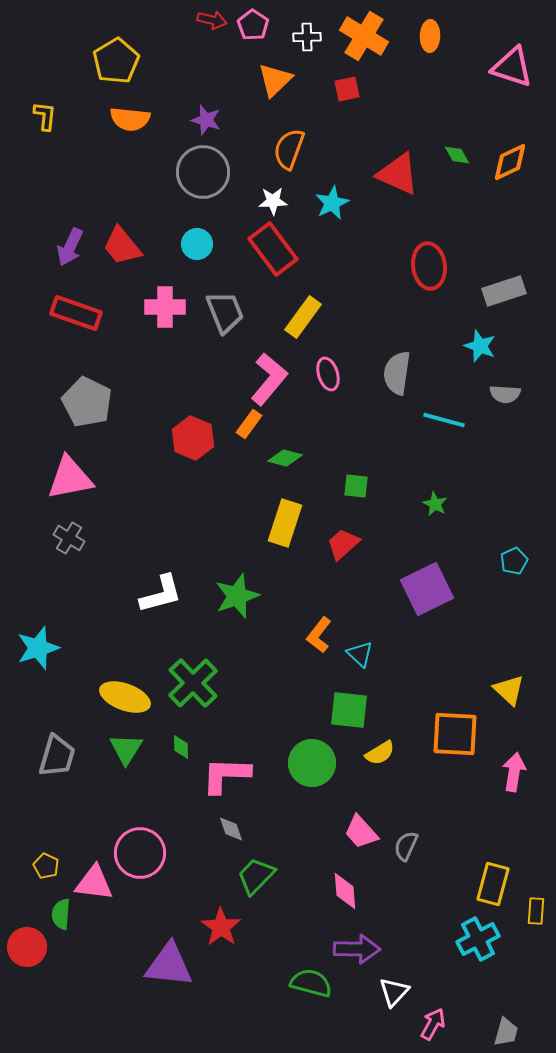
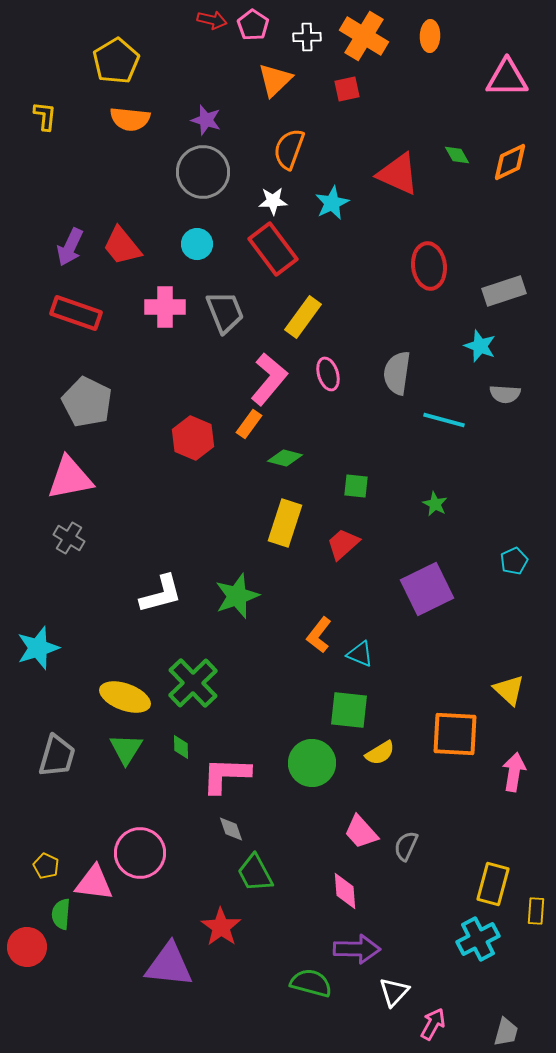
pink triangle at (512, 67): moved 5 px left, 11 px down; rotated 18 degrees counterclockwise
cyan triangle at (360, 654): rotated 20 degrees counterclockwise
green trapezoid at (256, 876): moved 1 px left, 3 px up; rotated 72 degrees counterclockwise
